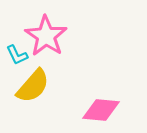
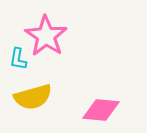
cyan L-shape: moved 1 px right, 4 px down; rotated 35 degrees clockwise
yellow semicircle: moved 11 px down; rotated 33 degrees clockwise
